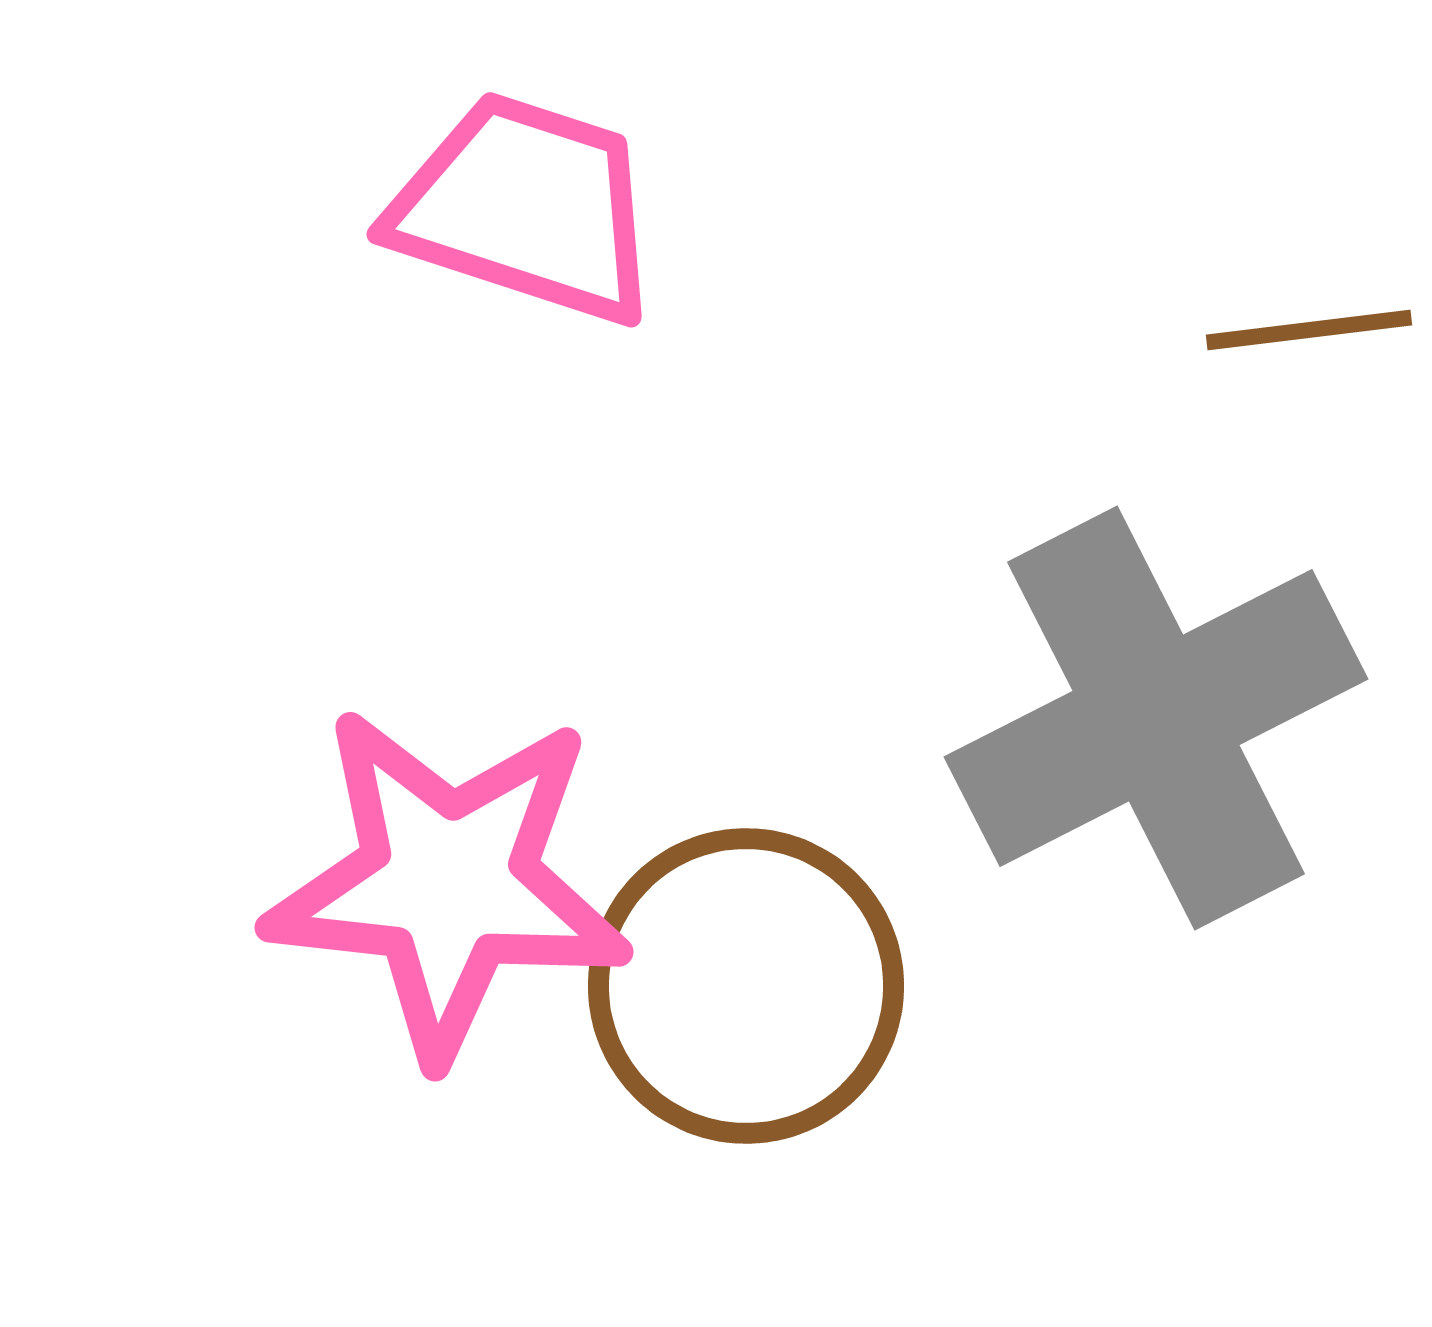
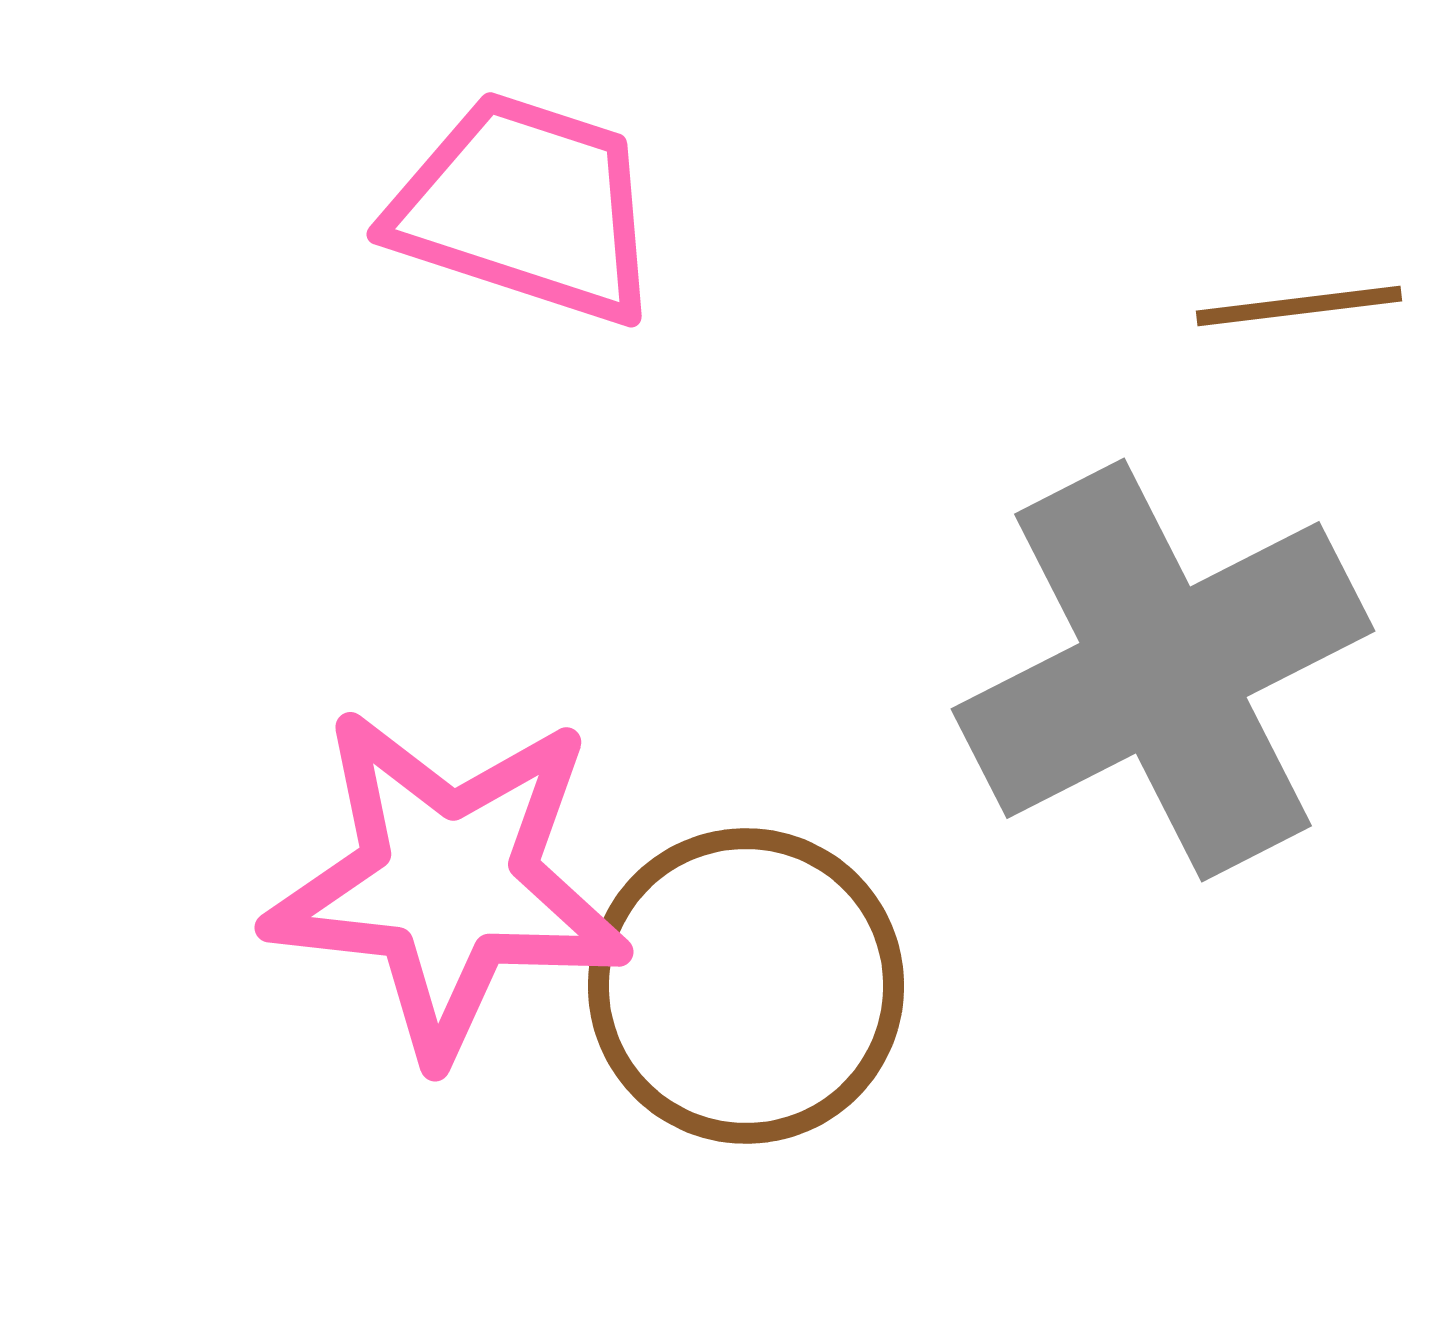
brown line: moved 10 px left, 24 px up
gray cross: moved 7 px right, 48 px up
